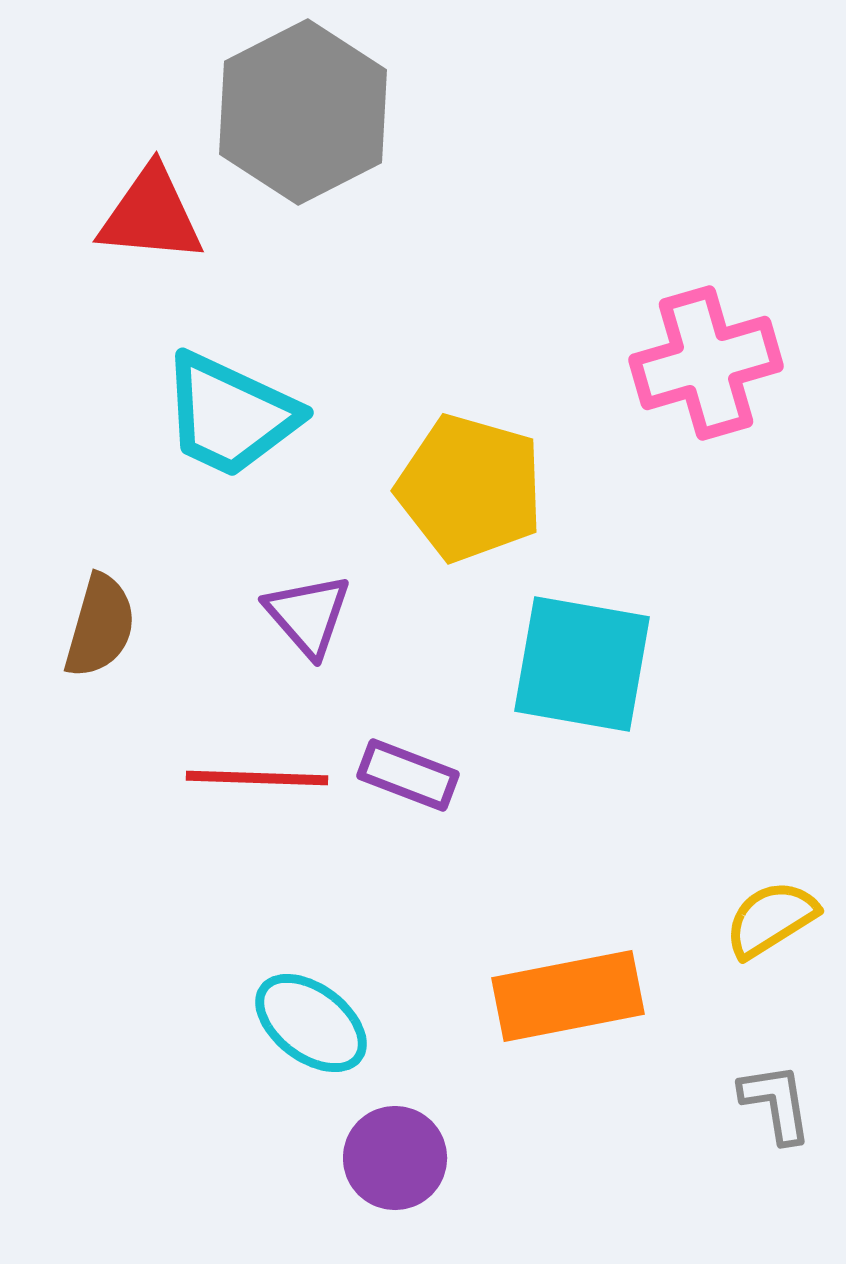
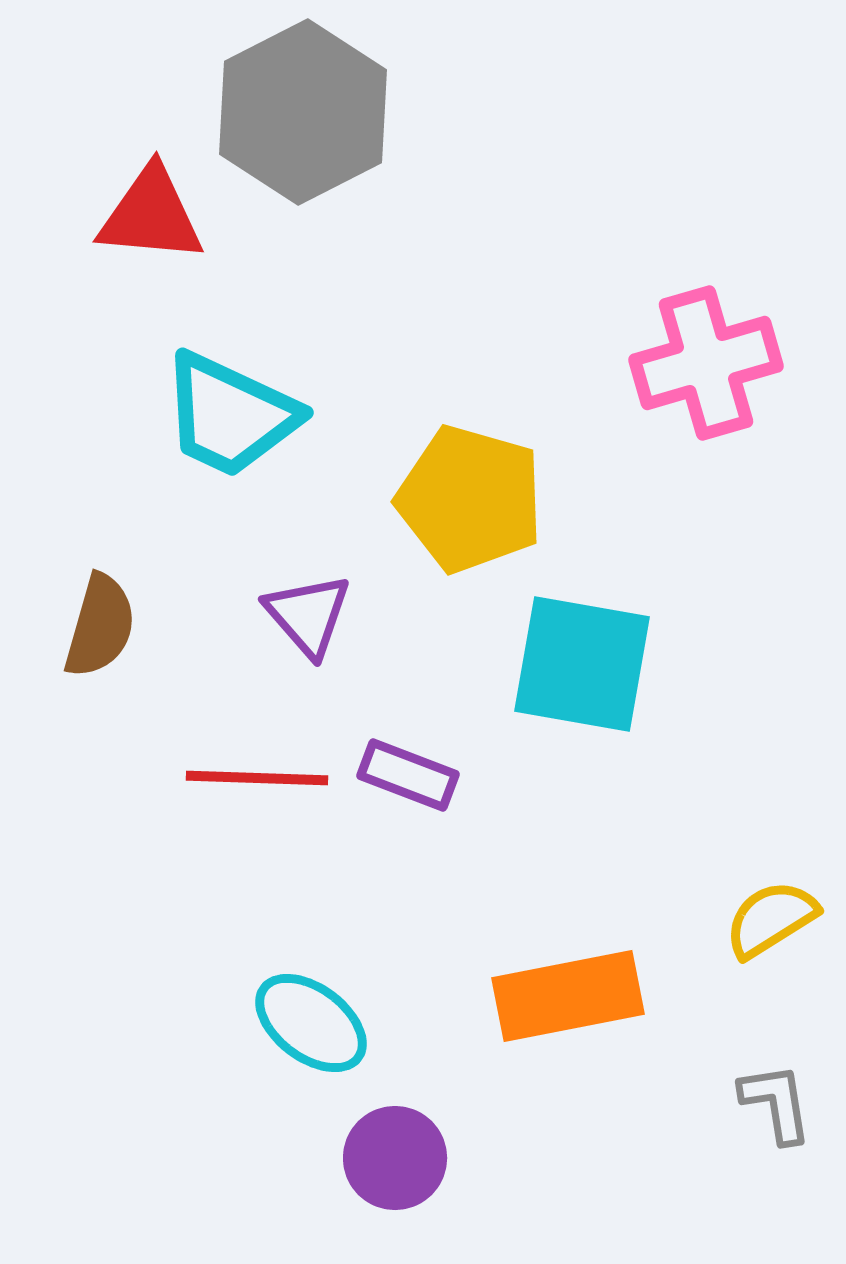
yellow pentagon: moved 11 px down
